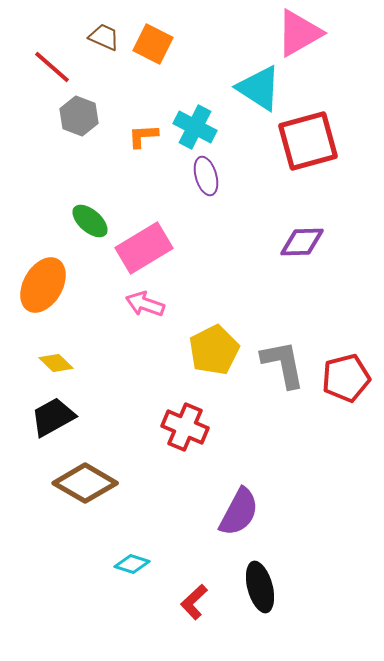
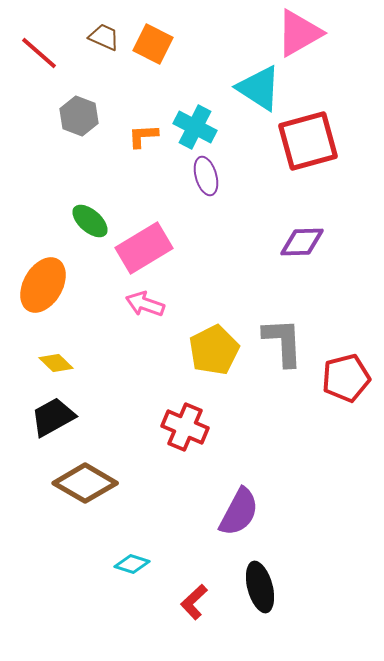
red line: moved 13 px left, 14 px up
gray L-shape: moved 22 px up; rotated 8 degrees clockwise
